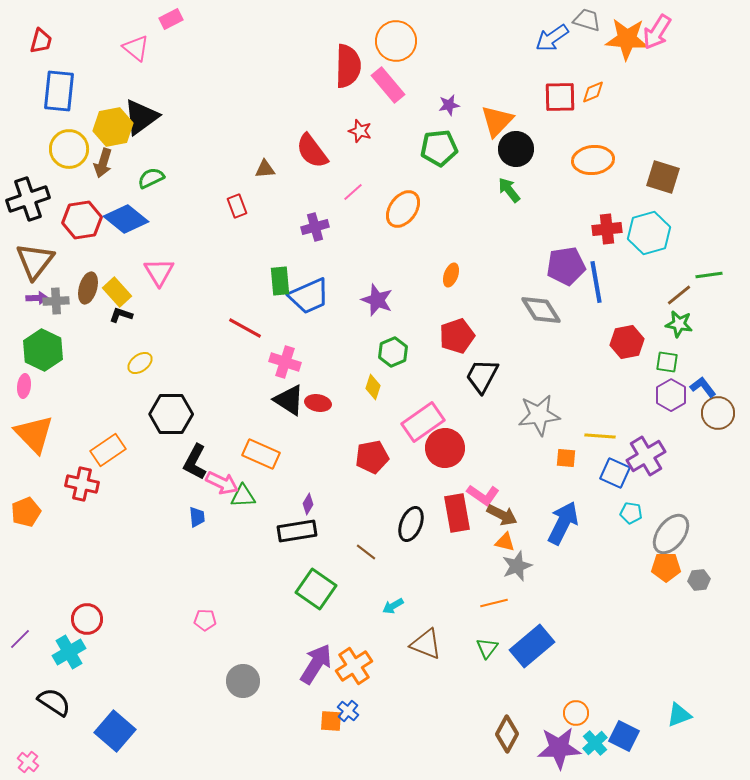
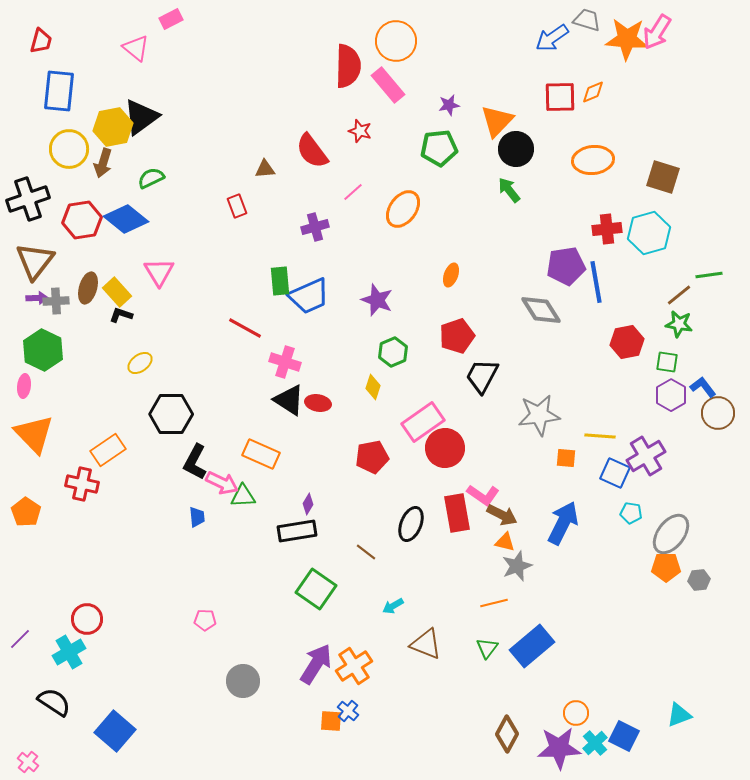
orange pentagon at (26, 512): rotated 16 degrees counterclockwise
